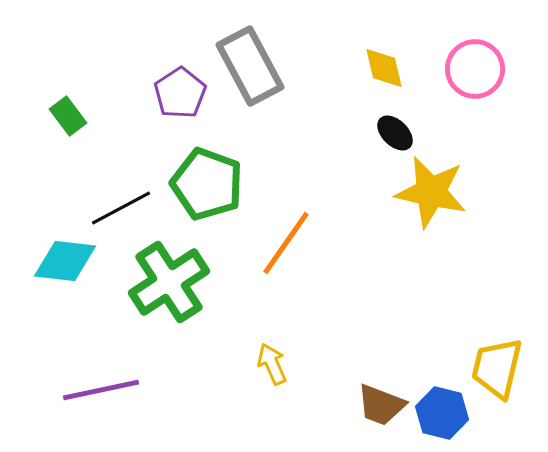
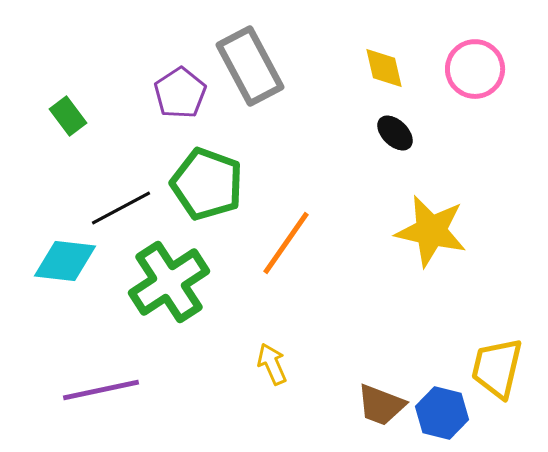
yellow star: moved 39 px down
